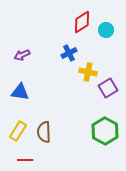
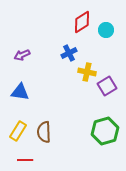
yellow cross: moved 1 px left
purple square: moved 1 px left, 2 px up
green hexagon: rotated 16 degrees clockwise
